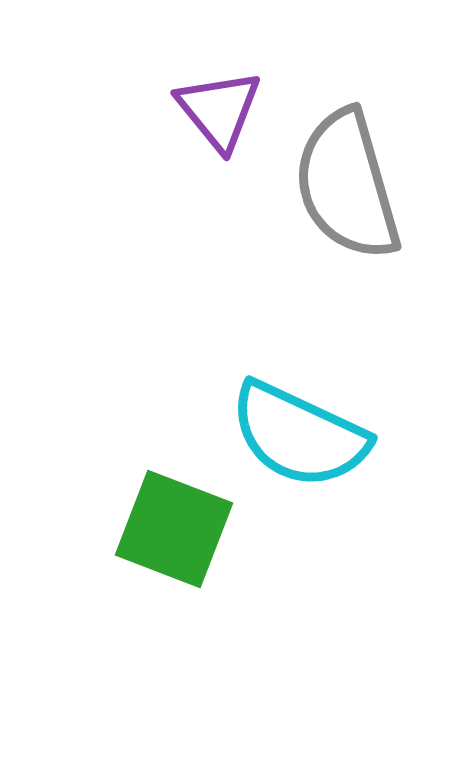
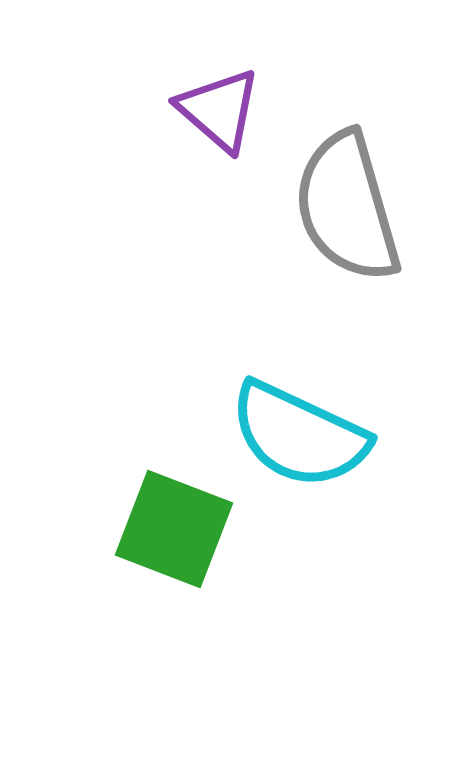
purple triangle: rotated 10 degrees counterclockwise
gray semicircle: moved 22 px down
